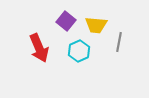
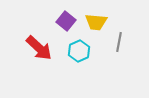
yellow trapezoid: moved 3 px up
red arrow: rotated 24 degrees counterclockwise
